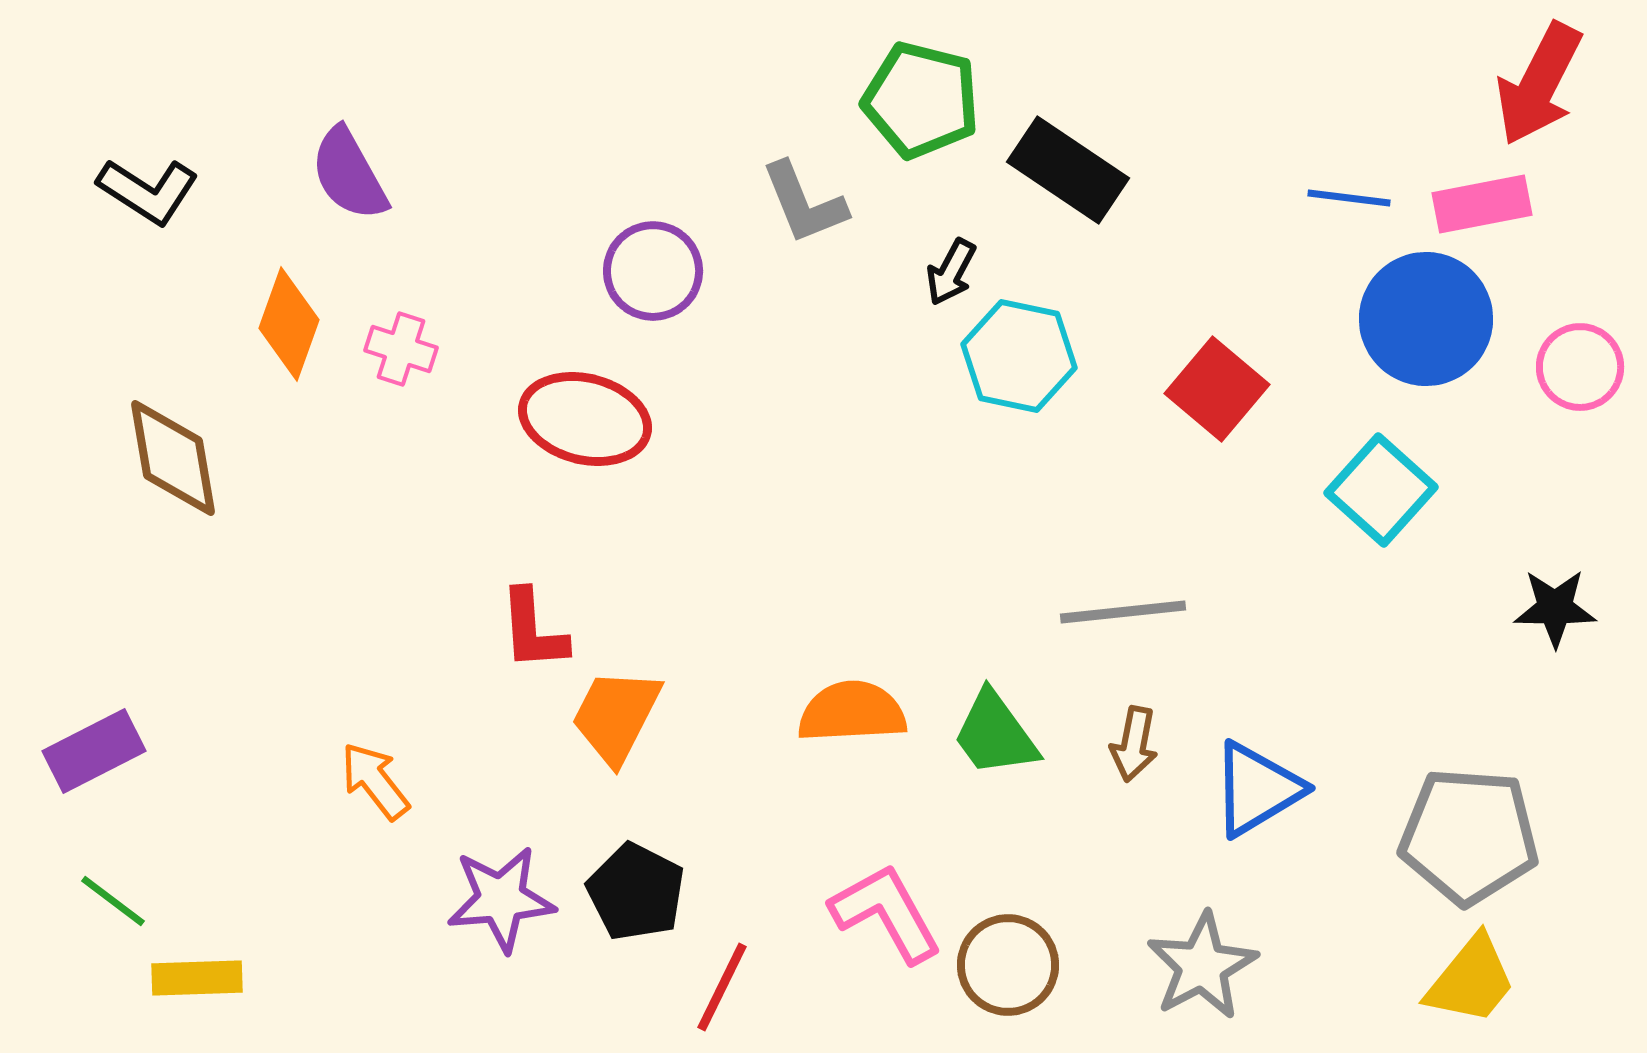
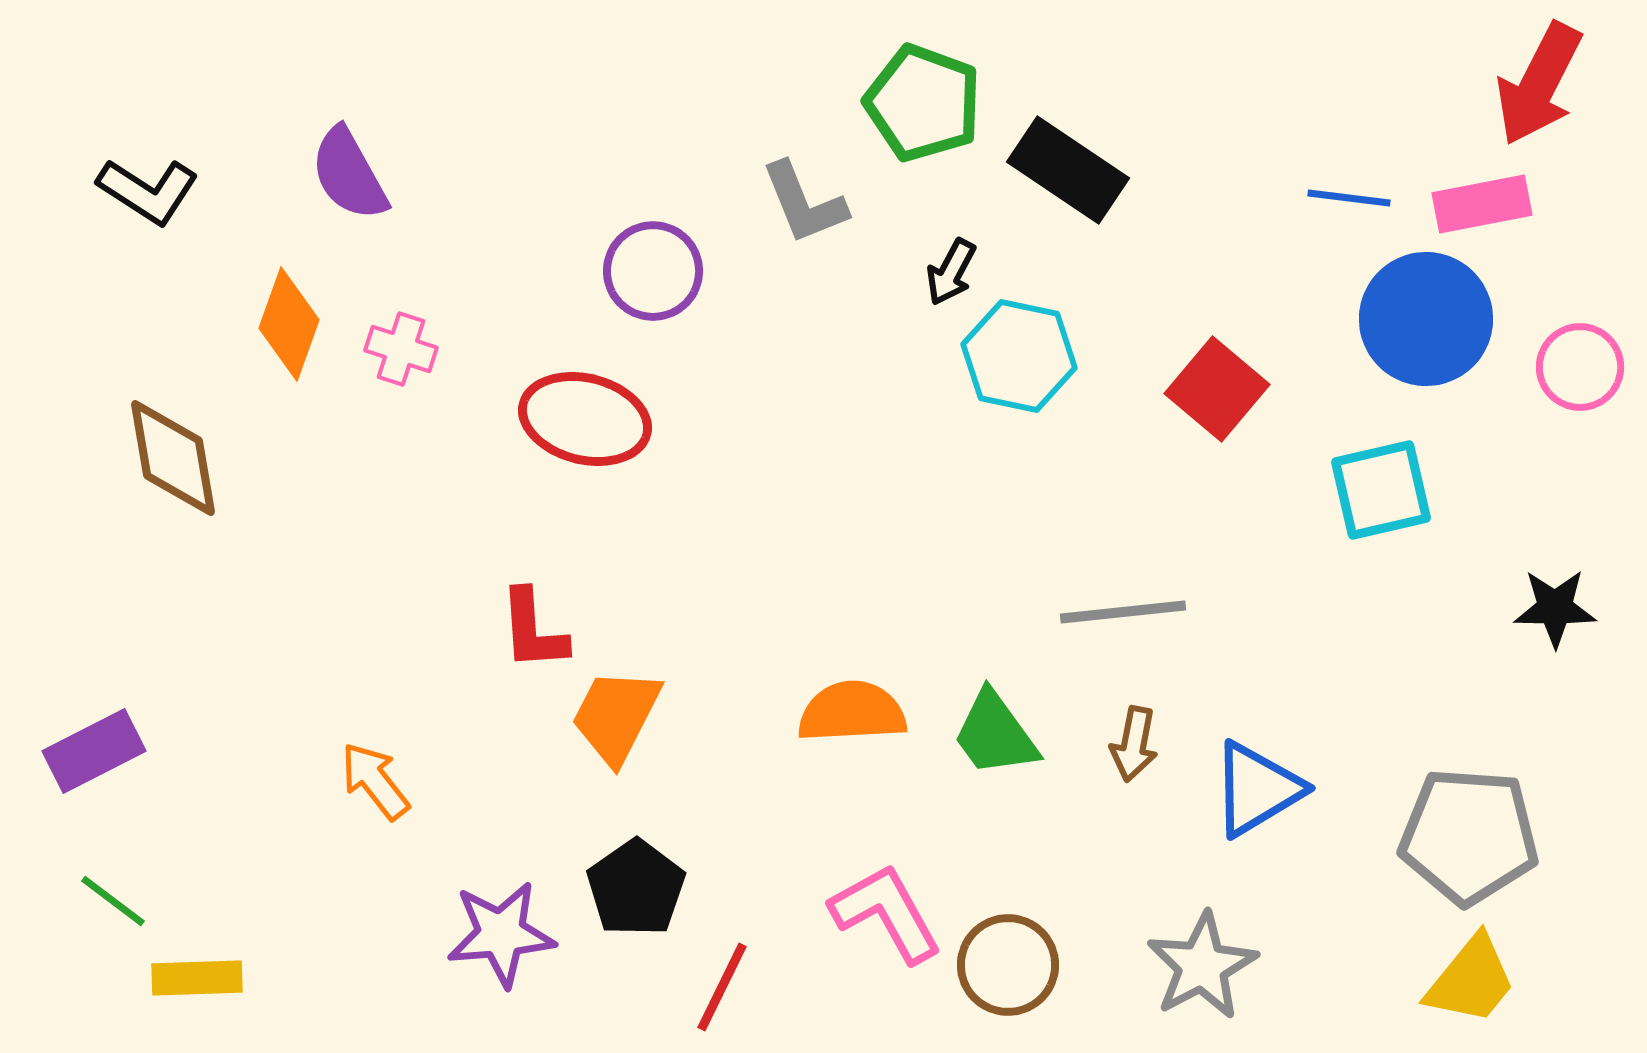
green pentagon: moved 2 px right, 3 px down; rotated 6 degrees clockwise
cyan square: rotated 35 degrees clockwise
black pentagon: moved 4 px up; rotated 10 degrees clockwise
purple star: moved 35 px down
